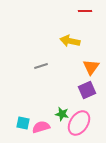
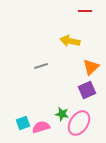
orange triangle: rotated 12 degrees clockwise
cyan square: rotated 32 degrees counterclockwise
